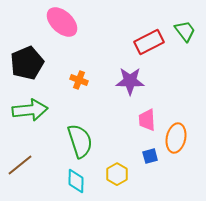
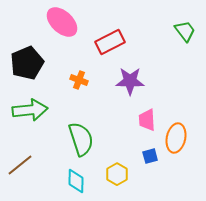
red rectangle: moved 39 px left
green semicircle: moved 1 px right, 2 px up
